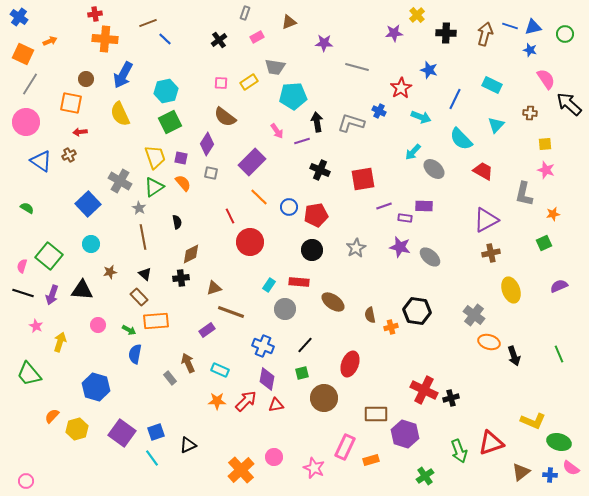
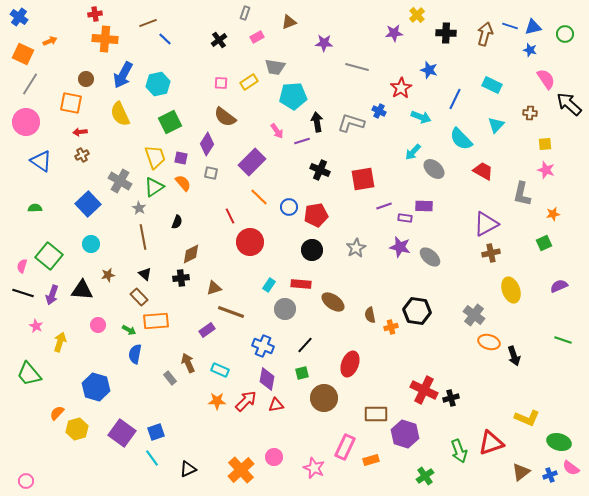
cyan hexagon at (166, 91): moved 8 px left, 7 px up
brown cross at (69, 155): moved 13 px right
gray L-shape at (524, 194): moved 2 px left
green semicircle at (27, 208): moved 8 px right; rotated 32 degrees counterclockwise
purple triangle at (486, 220): moved 4 px down
black semicircle at (177, 222): rotated 32 degrees clockwise
brown star at (110, 272): moved 2 px left, 3 px down
red rectangle at (299, 282): moved 2 px right, 2 px down
green line at (559, 354): moved 4 px right, 14 px up; rotated 48 degrees counterclockwise
orange semicircle at (52, 416): moved 5 px right, 3 px up
yellow L-shape at (533, 421): moved 6 px left, 3 px up
black triangle at (188, 445): moved 24 px down
blue cross at (550, 475): rotated 24 degrees counterclockwise
